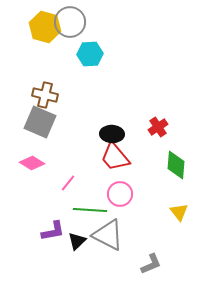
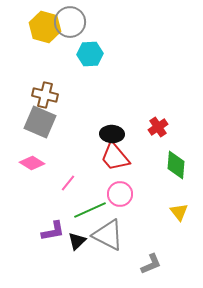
green line: rotated 28 degrees counterclockwise
